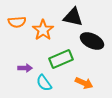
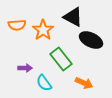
black triangle: rotated 15 degrees clockwise
orange semicircle: moved 3 px down
black ellipse: moved 1 px left, 1 px up
green rectangle: rotated 75 degrees clockwise
